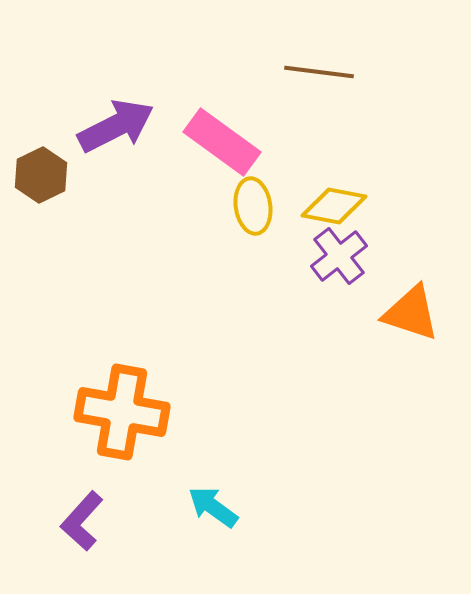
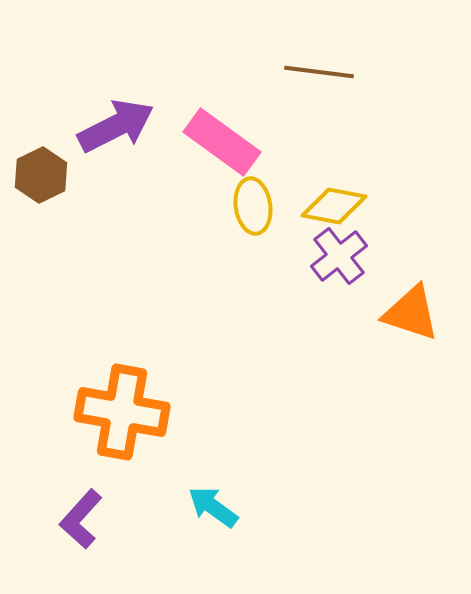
purple L-shape: moved 1 px left, 2 px up
